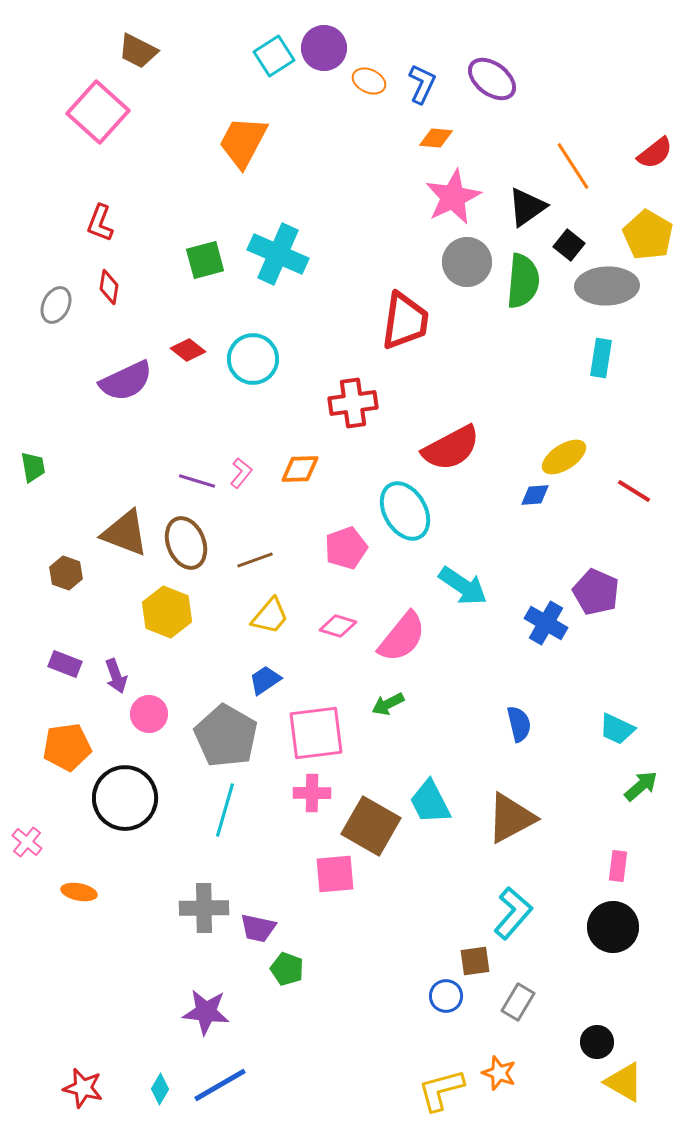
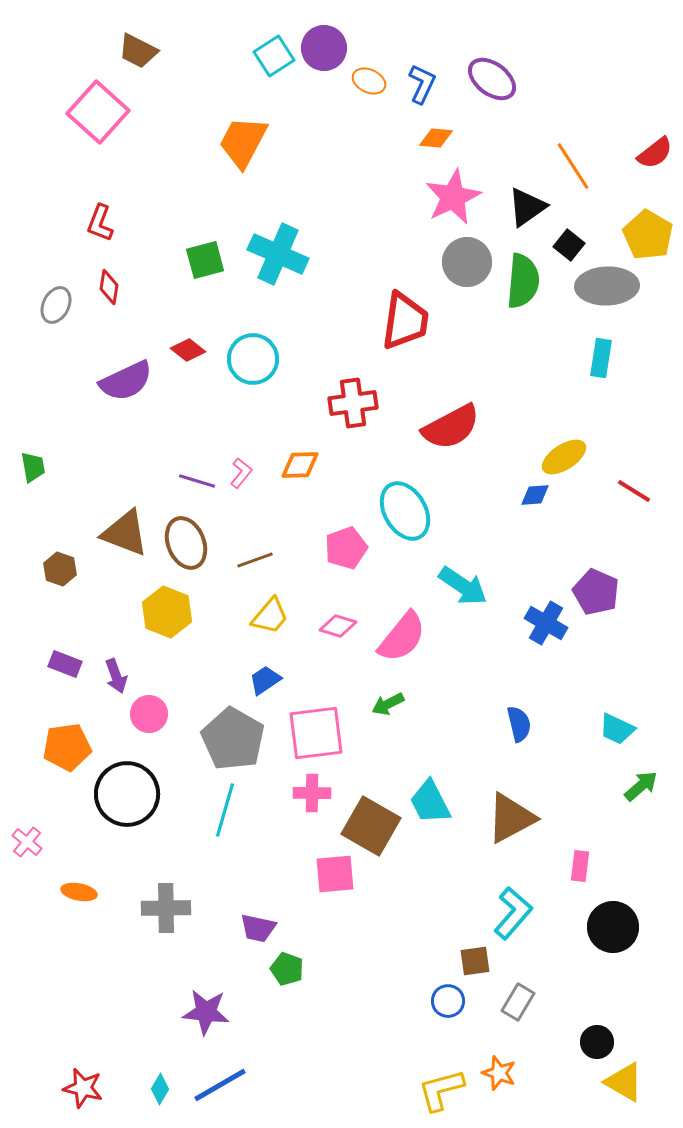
red semicircle at (451, 448): moved 21 px up
orange diamond at (300, 469): moved 4 px up
brown hexagon at (66, 573): moved 6 px left, 4 px up
gray pentagon at (226, 736): moved 7 px right, 3 px down
black circle at (125, 798): moved 2 px right, 4 px up
pink rectangle at (618, 866): moved 38 px left
gray cross at (204, 908): moved 38 px left
blue circle at (446, 996): moved 2 px right, 5 px down
